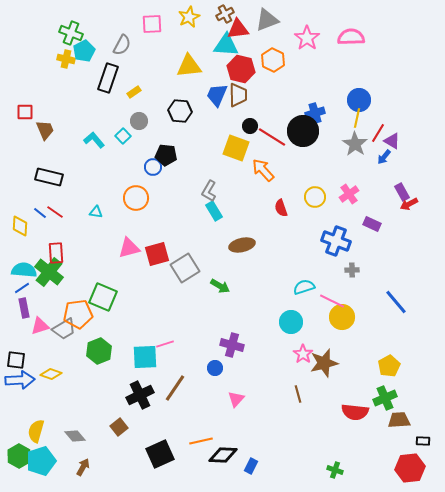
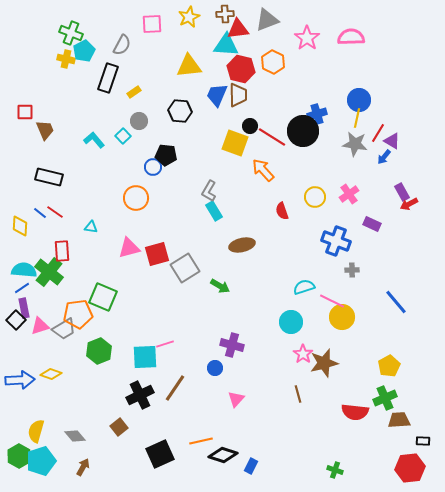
brown cross at (225, 14): rotated 24 degrees clockwise
orange hexagon at (273, 60): moved 2 px down
blue cross at (315, 113): moved 2 px right, 1 px down
gray star at (355, 144): rotated 25 degrees counterclockwise
yellow square at (236, 148): moved 1 px left, 5 px up
red semicircle at (281, 208): moved 1 px right, 3 px down
cyan triangle at (96, 212): moved 5 px left, 15 px down
red rectangle at (56, 253): moved 6 px right, 2 px up
black square at (16, 360): moved 40 px up; rotated 36 degrees clockwise
black diamond at (223, 455): rotated 16 degrees clockwise
